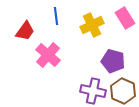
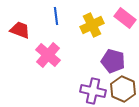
pink rectangle: rotated 20 degrees counterclockwise
red trapezoid: moved 5 px left, 1 px up; rotated 105 degrees counterclockwise
brown hexagon: moved 2 px up
